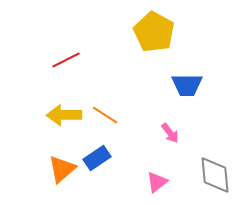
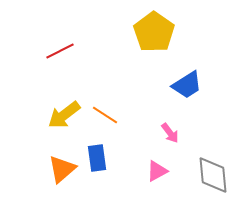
yellow pentagon: rotated 6 degrees clockwise
red line: moved 6 px left, 9 px up
blue trapezoid: rotated 32 degrees counterclockwise
yellow arrow: rotated 36 degrees counterclockwise
blue rectangle: rotated 64 degrees counterclockwise
gray diamond: moved 2 px left
pink triangle: moved 11 px up; rotated 10 degrees clockwise
